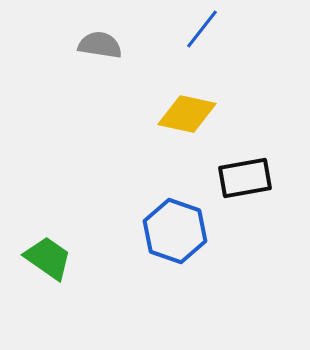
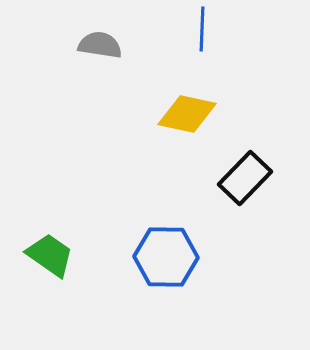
blue line: rotated 36 degrees counterclockwise
black rectangle: rotated 36 degrees counterclockwise
blue hexagon: moved 9 px left, 26 px down; rotated 18 degrees counterclockwise
green trapezoid: moved 2 px right, 3 px up
